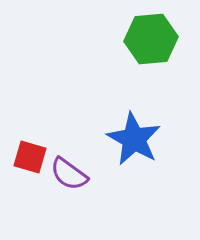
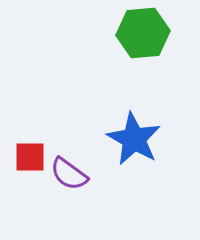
green hexagon: moved 8 px left, 6 px up
red square: rotated 16 degrees counterclockwise
